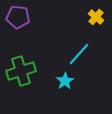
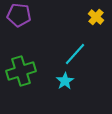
purple pentagon: moved 1 px right, 2 px up
cyan line: moved 4 px left
